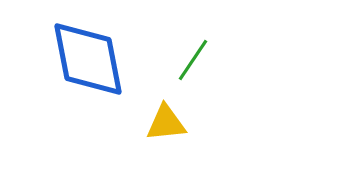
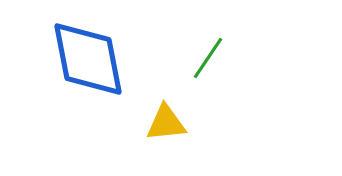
green line: moved 15 px right, 2 px up
